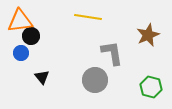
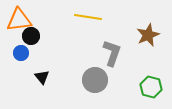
orange triangle: moved 1 px left, 1 px up
gray L-shape: rotated 28 degrees clockwise
